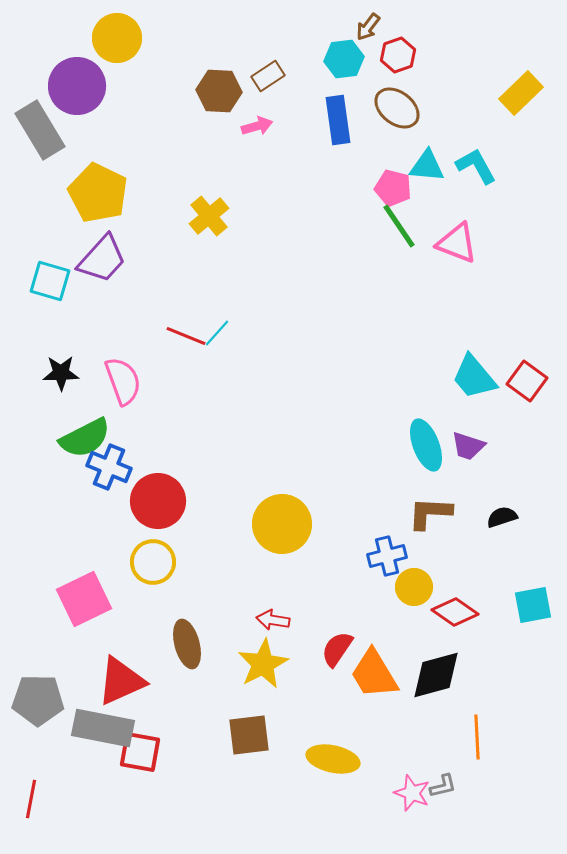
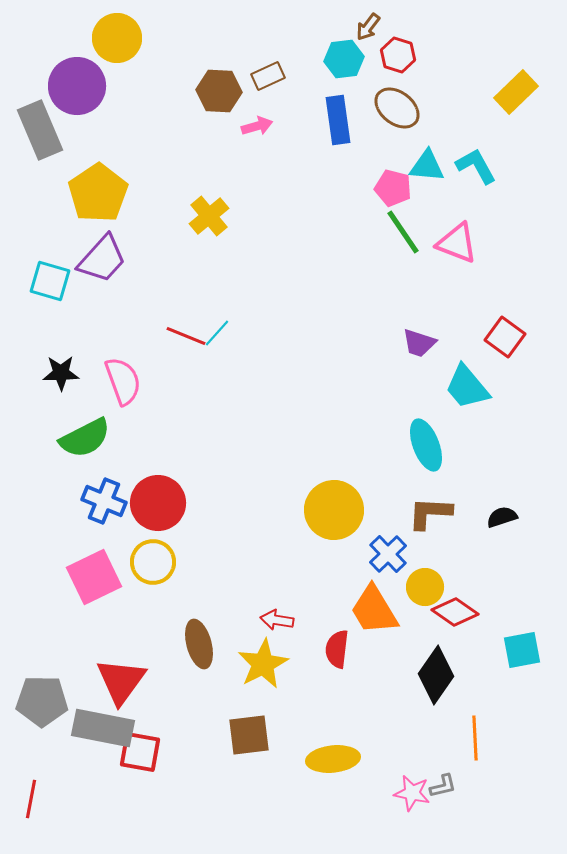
red hexagon at (398, 55): rotated 24 degrees counterclockwise
brown rectangle at (268, 76): rotated 8 degrees clockwise
yellow rectangle at (521, 93): moved 5 px left, 1 px up
gray rectangle at (40, 130): rotated 8 degrees clockwise
yellow pentagon at (98, 193): rotated 12 degrees clockwise
green line at (399, 226): moved 4 px right, 6 px down
cyan trapezoid at (474, 377): moved 7 px left, 10 px down
red square at (527, 381): moved 22 px left, 44 px up
purple trapezoid at (468, 446): moved 49 px left, 103 px up
blue cross at (109, 467): moved 5 px left, 34 px down
red circle at (158, 501): moved 2 px down
yellow circle at (282, 524): moved 52 px right, 14 px up
blue cross at (387, 556): moved 1 px right, 2 px up; rotated 30 degrees counterclockwise
yellow circle at (414, 587): moved 11 px right
pink square at (84, 599): moved 10 px right, 22 px up
cyan square at (533, 605): moved 11 px left, 45 px down
red arrow at (273, 620): moved 4 px right
brown ellipse at (187, 644): moved 12 px right
red semicircle at (337, 649): rotated 27 degrees counterclockwise
orange trapezoid at (374, 674): moved 64 px up
black diamond at (436, 675): rotated 40 degrees counterclockwise
red triangle at (121, 681): rotated 30 degrees counterclockwise
gray pentagon at (38, 700): moved 4 px right, 1 px down
orange line at (477, 737): moved 2 px left, 1 px down
yellow ellipse at (333, 759): rotated 18 degrees counterclockwise
pink star at (412, 793): rotated 9 degrees counterclockwise
